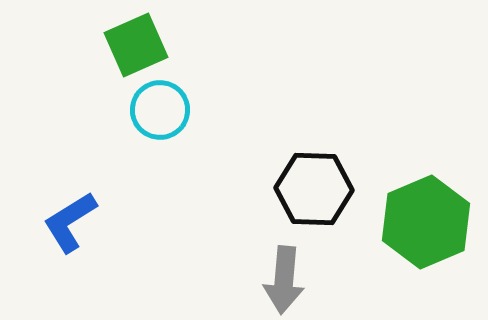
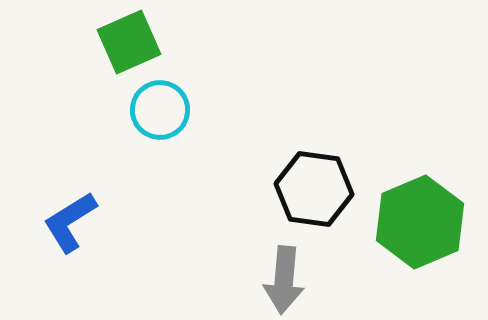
green square: moved 7 px left, 3 px up
black hexagon: rotated 6 degrees clockwise
green hexagon: moved 6 px left
